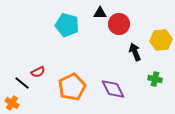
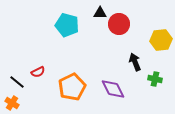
black arrow: moved 10 px down
black line: moved 5 px left, 1 px up
